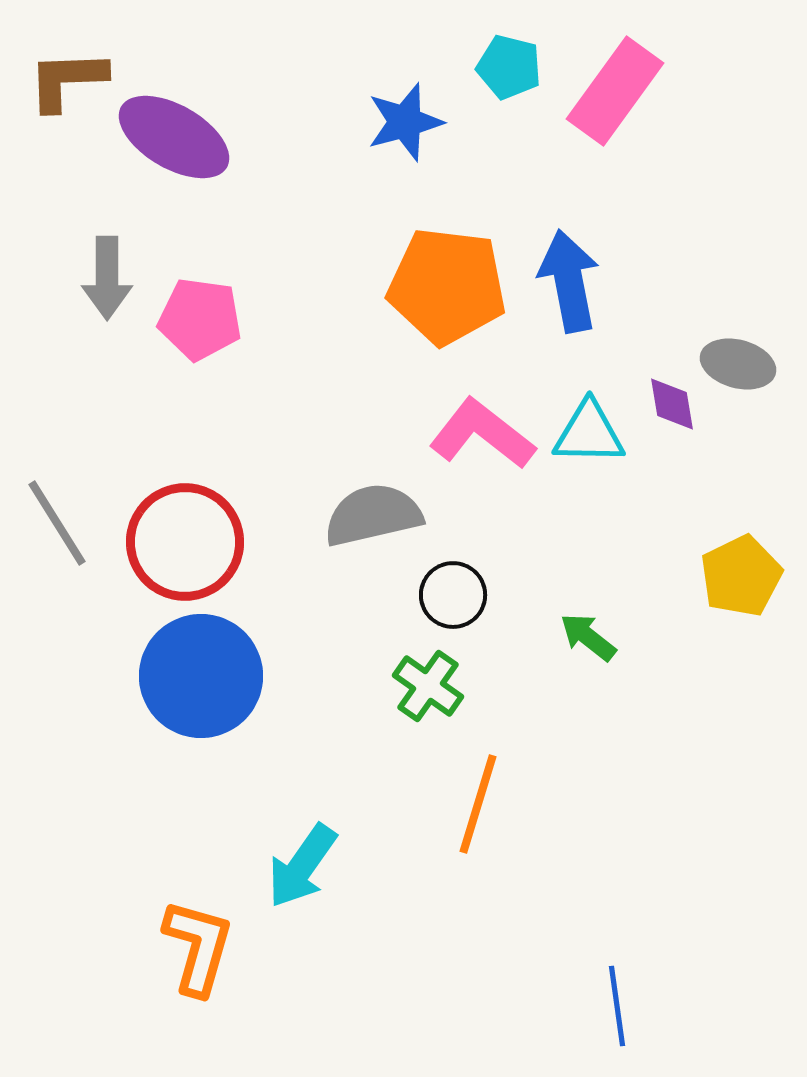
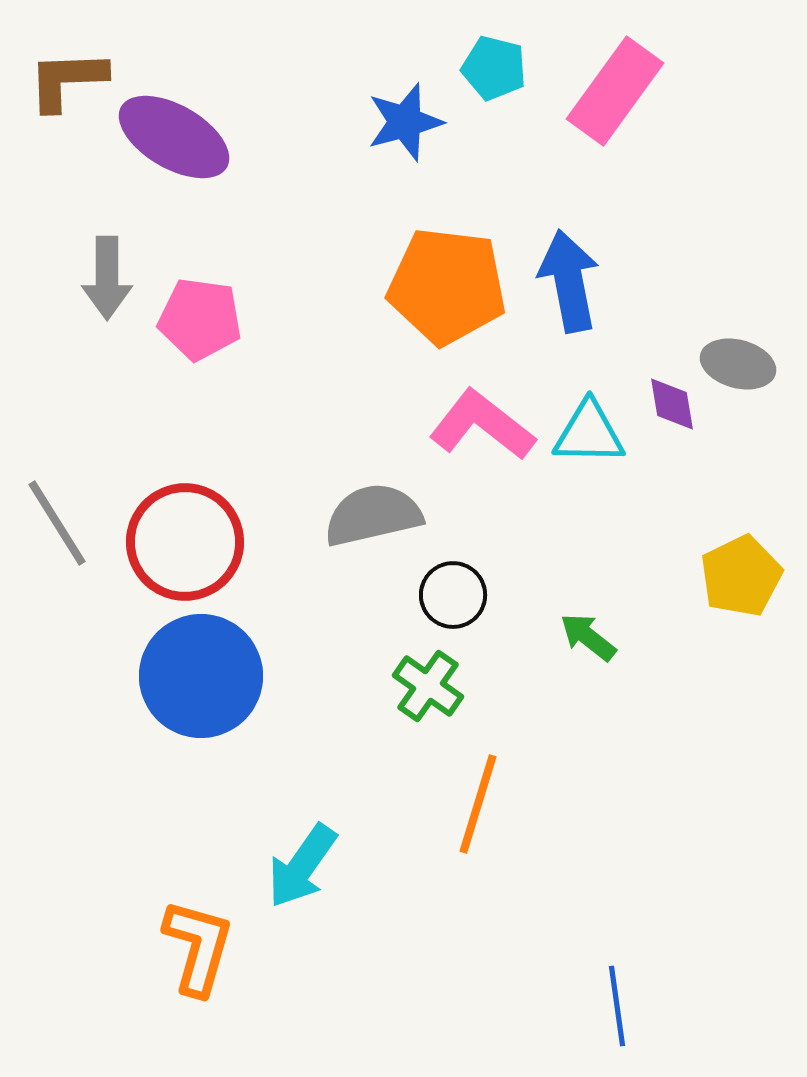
cyan pentagon: moved 15 px left, 1 px down
pink L-shape: moved 9 px up
